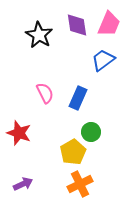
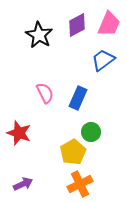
purple diamond: rotated 70 degrees clockwise
